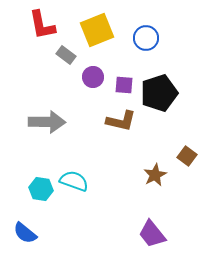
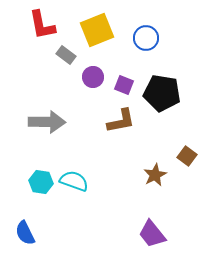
purple square: rotated 18 degrees clockwise
black pentagon: moved 3 px right; rotated 27 degrees clockwise
brown L-shape: rotated 24 degrees counterclockwise
cyan hexagon: moved 7 px up
blue semicircle: rotated 25 degrees clockwise
